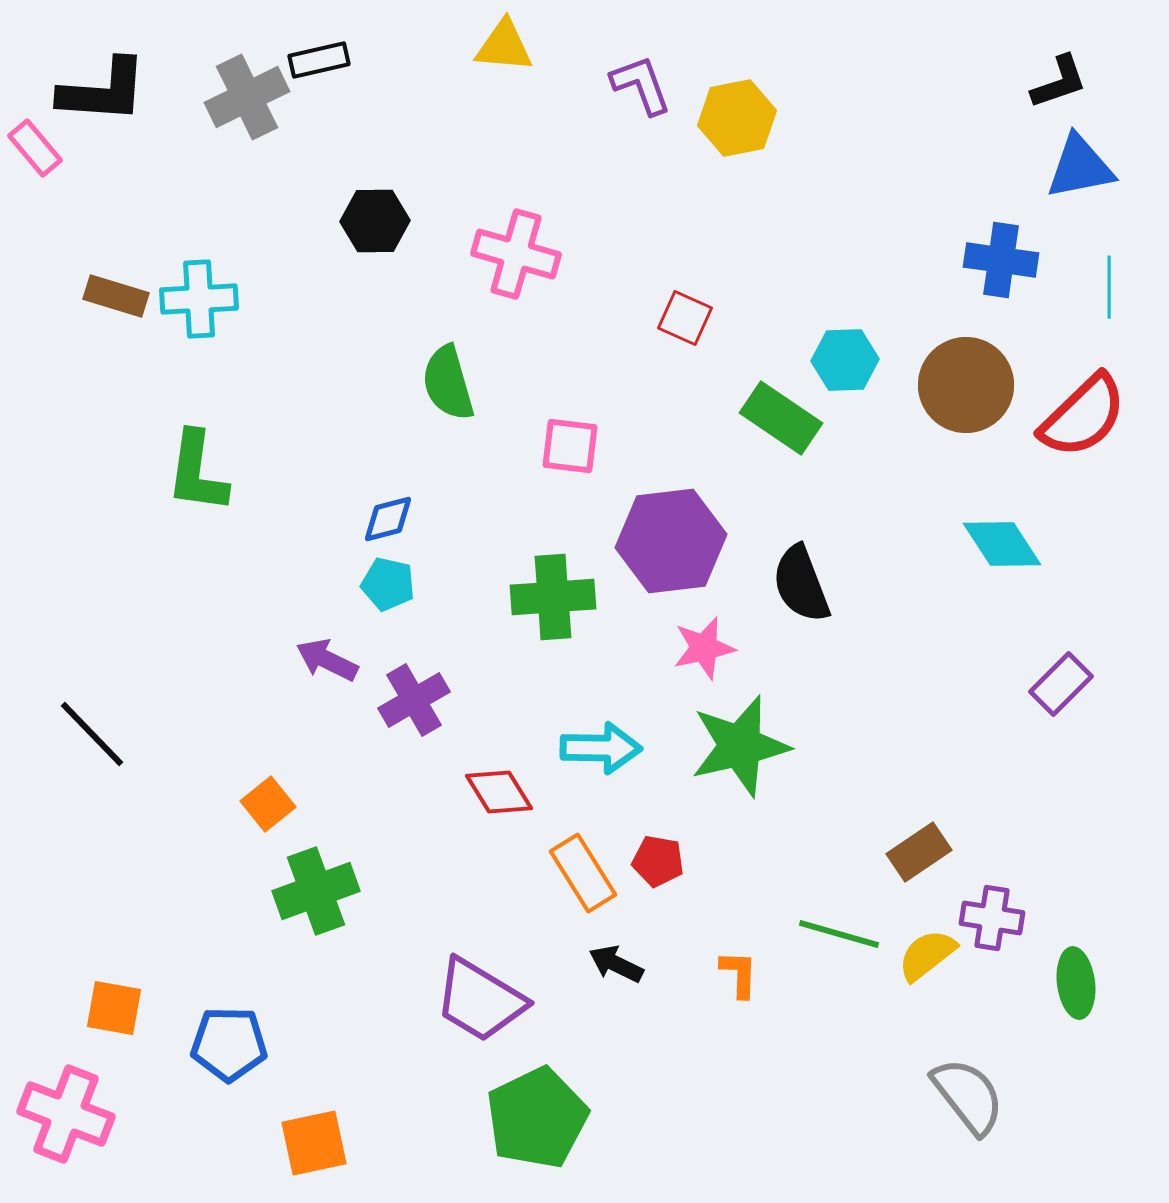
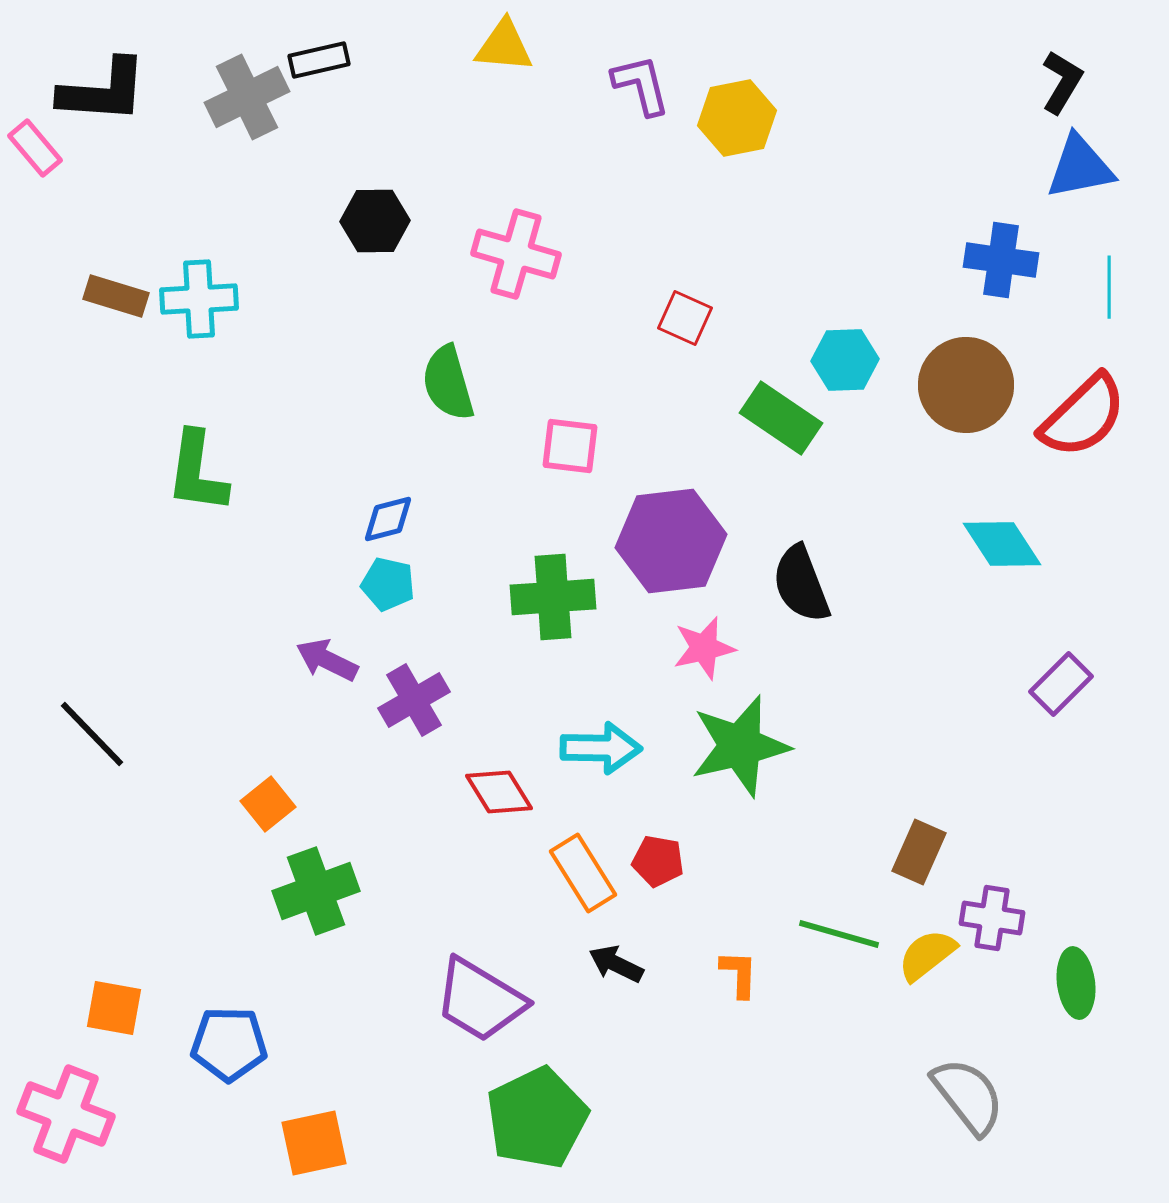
black L-shape at (1059, 82): moved 3 px right; rotated 40 degrees counterclockwise
purple L-shape at (641, 85): rotated 6 degrees clockwise
brown rectangle at (919, 852): rotated 32 degrees counterclockwise
